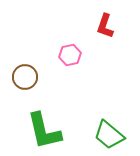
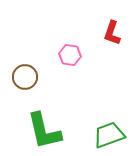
red L-shape: moved 7 px right, 7 px down
pink hexagon: rotated 20 degrees clockwise
green trapezoid: rotated 120 degrees clockwise
